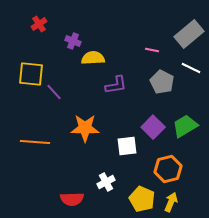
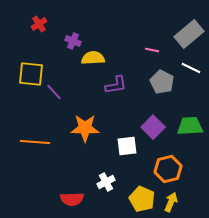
green trapezoid: moved 5 px right; rotated 28 degrees clockwise
